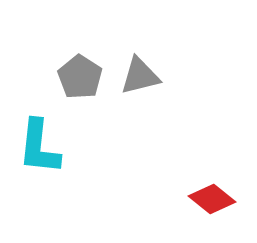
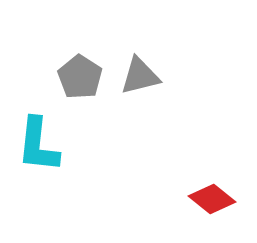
cyan L-shape: moved 1 px left, 2 px up
